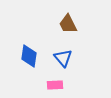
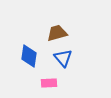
brown trapezoid: moved 11 px left, 9 px down; rotated 100 degrees clockwise
pink rectangle: moved 6 px left, 2 px up
